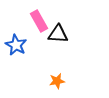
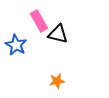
black triangle: rotated 10 degrees clockwise
